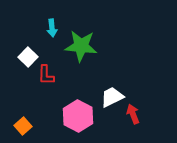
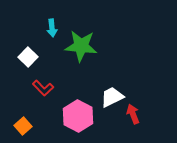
red L-shape: moved 3 px left, 13 px down; rotated 45 degrees counterclockwise
